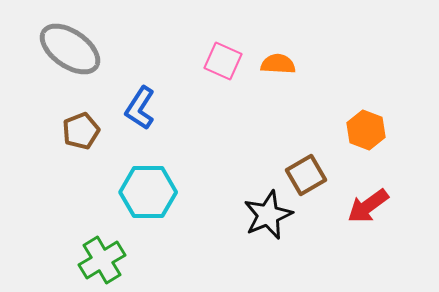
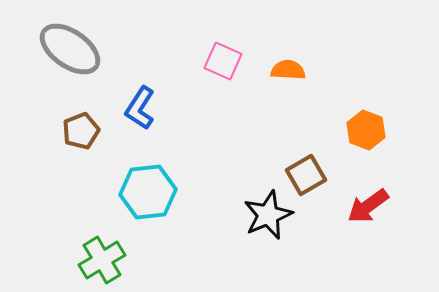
orange semicircle: moved 10 px right, 6 px down
cyan hexagon: rotated 6 degrees counterclockwise
